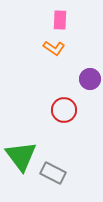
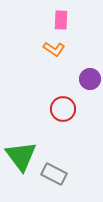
pink rectangle: moved 1 px right
orange L-shape: moved 1 px down
red circle: moved 1 px left, 1 px up
gray rectangle: moved 1 px right, 1 px down
